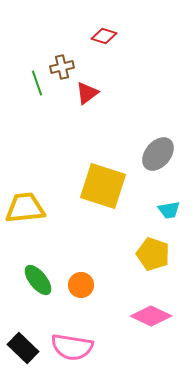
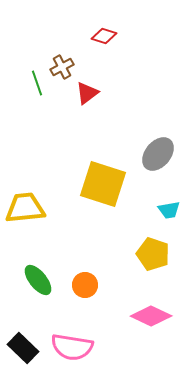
brown cross: rotated 15 degrees counterclockwise
yellow square: moved 2 px up
orange circle: moved 4 px right
